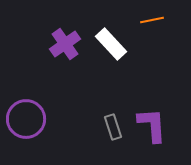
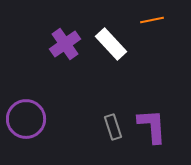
purple L-shape: moved 1 px down
